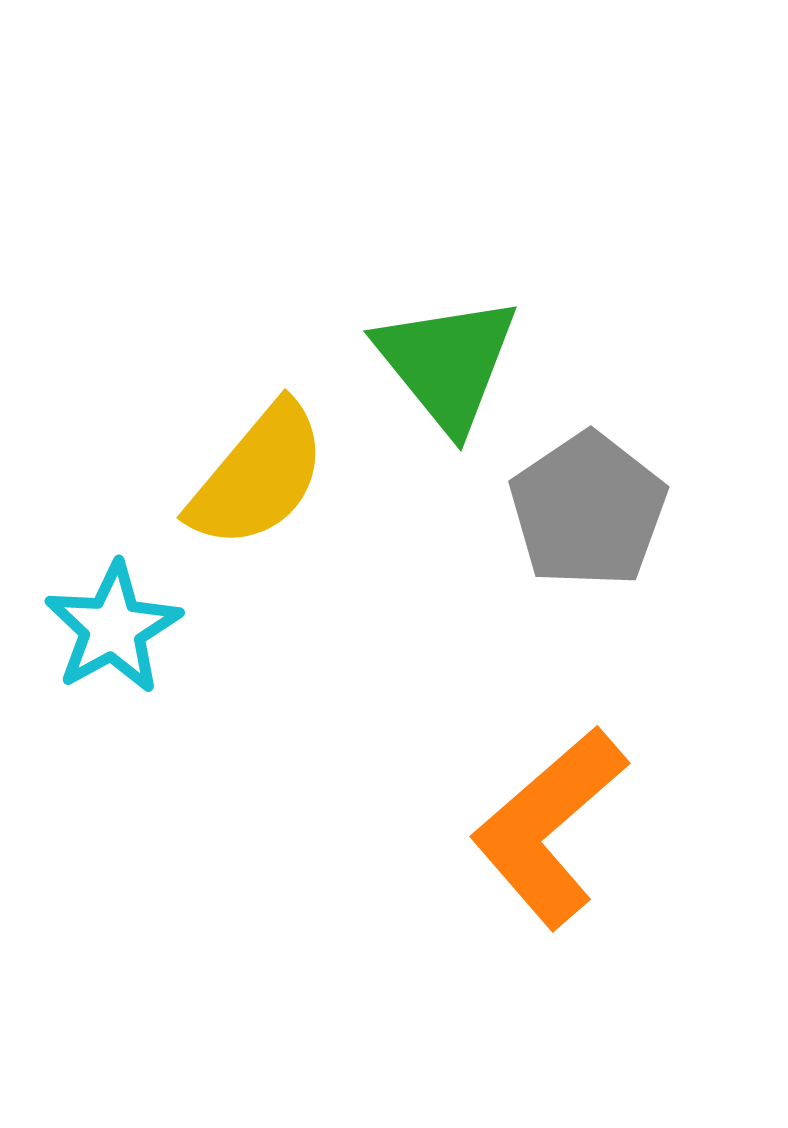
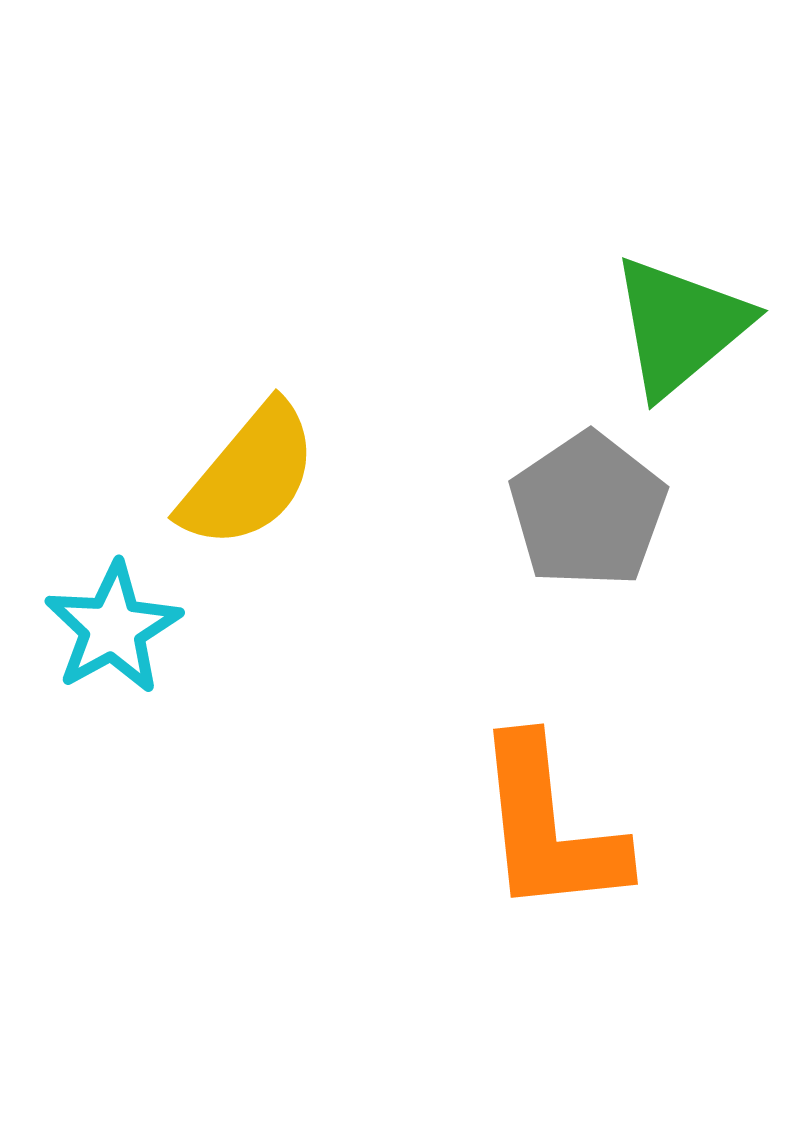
green triangle: moved 233 px right, 37 px up; rotated 29 degrees clockwise
yellow semicircle: moved 9 px left
orange L-shape: rotated 55 degrees counterclockwise
